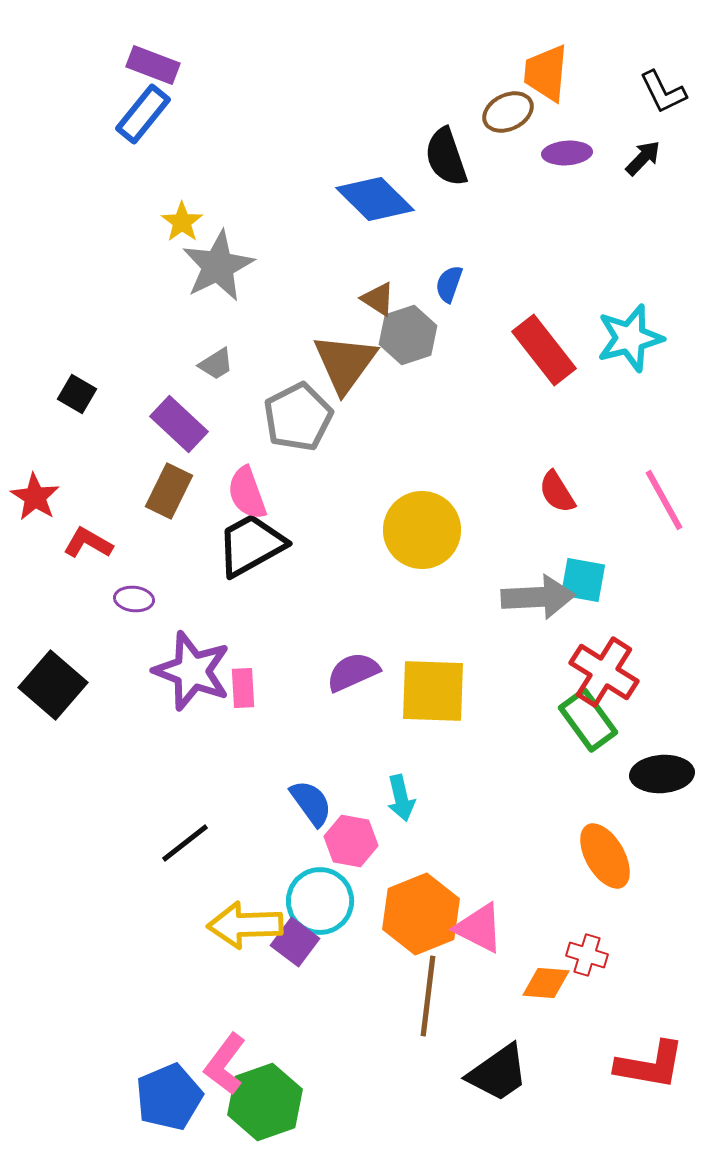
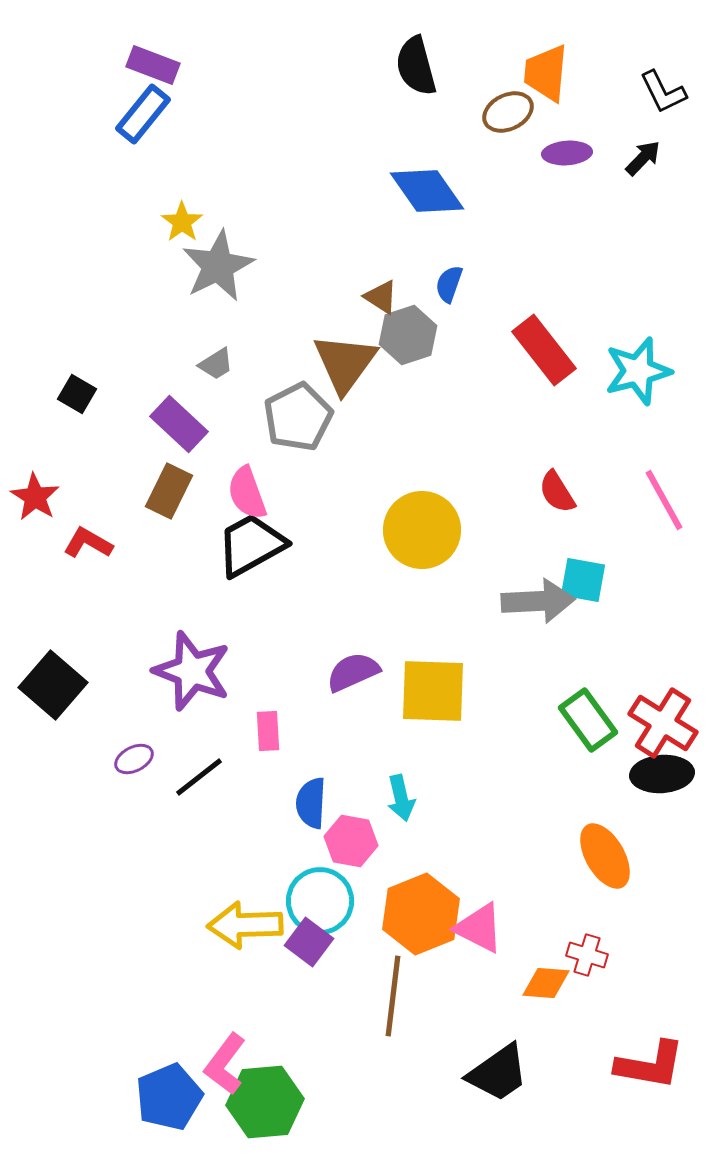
black semicircle at (446, 157): moved 30 px left, 91 px up; rotated 4 degrees clockwise
blue diamond at (375, 199): moved 52 px right, 8 px up; rotated 10 degrees clockwise
brown triangle at (378, 299): moved 3 px right, 2 px up
cyan star at (630, 338): moved 8 px right, 33 px down
gray arrow at (538, 597): moved 4 px down
purple ellipse at (134, 599): moved 160 px down; rotated 33 degrees counterclockwise
red cross at (604, 672): moved 59 px right, 51 px down
pink rectangle at (243, 688): moved 25 px right, 43 px down
blue semicircle at (311, 803): rotated 141 degrees counterclockwise
black line at (185, 843): moved 14 px right, 66 px up
purple square at (295, 942): moved 14 px right
brown line at (428, 996): moved 35 px left
green hexagon at (265, 1102): rotated 14 degrees clockwise
